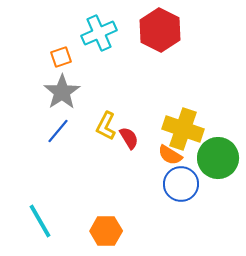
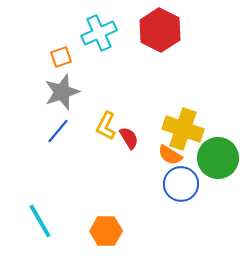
gray star: rotated 15 degrees clockwise
